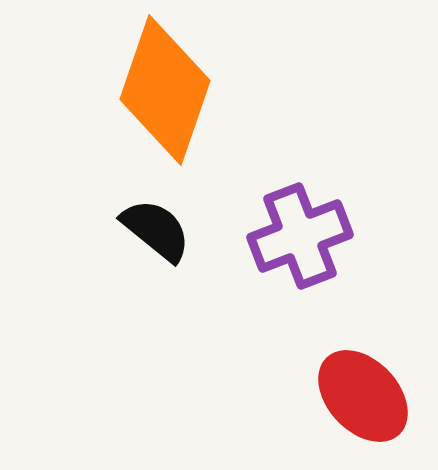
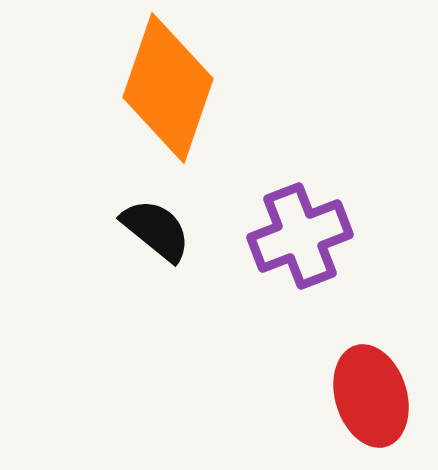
orange diamond: moved 3 px right, 2 px up
red ellipse: moved 8 px right; rotated 26 degrees clockwise
